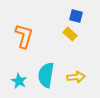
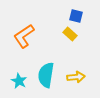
orange L-shape: rotated 140 degrees counterclockwise
